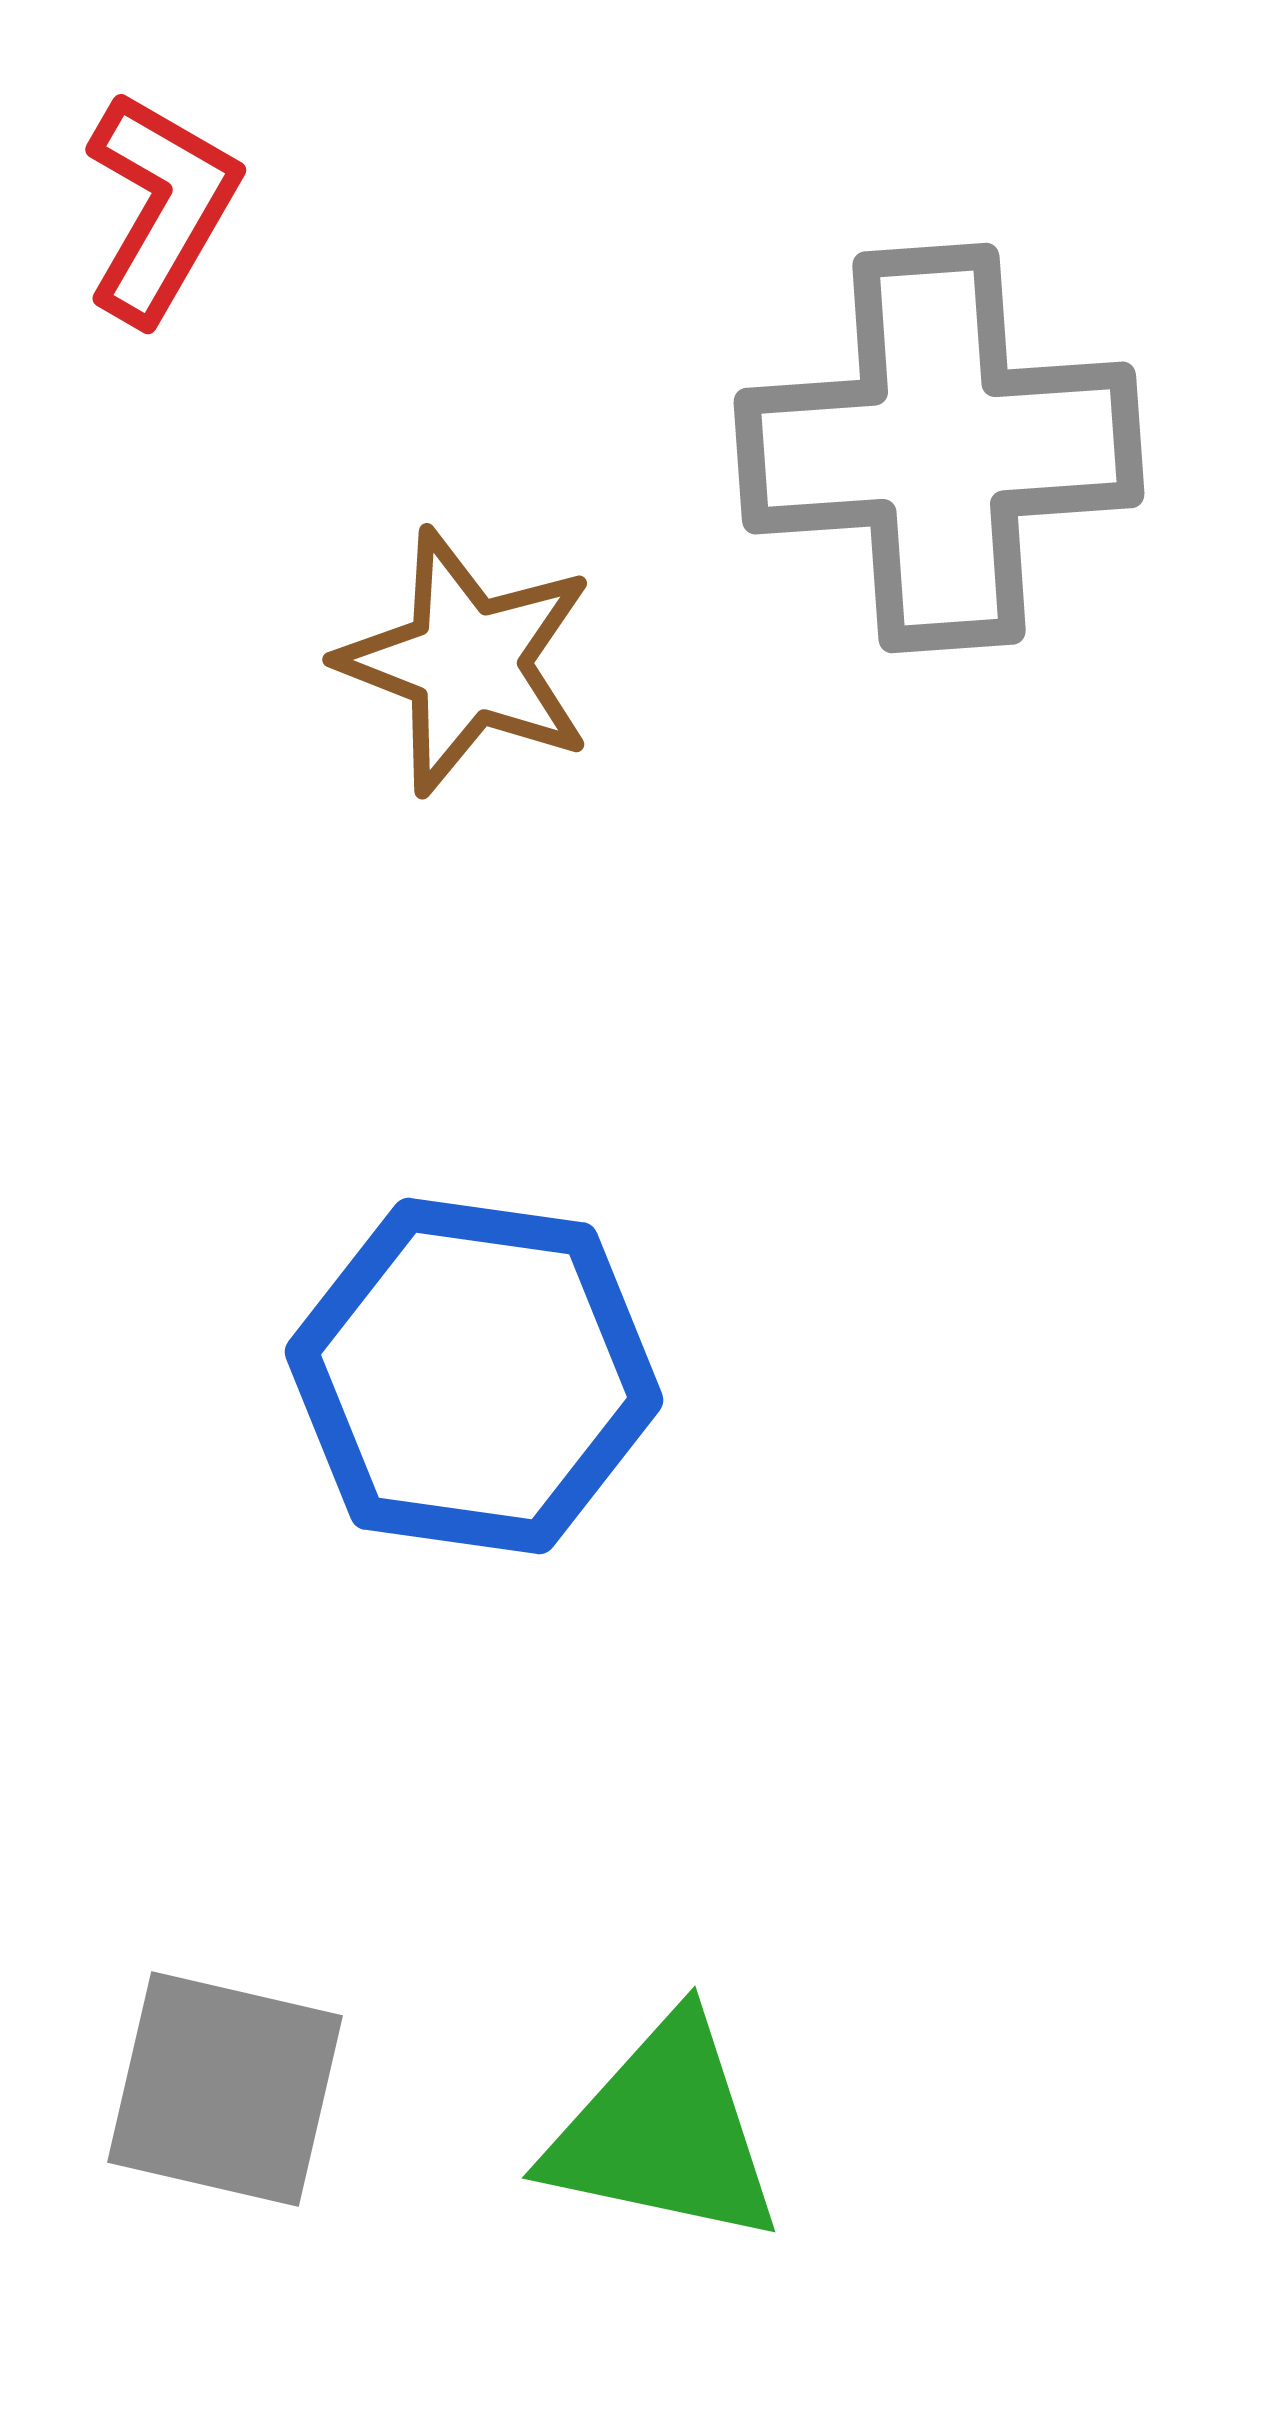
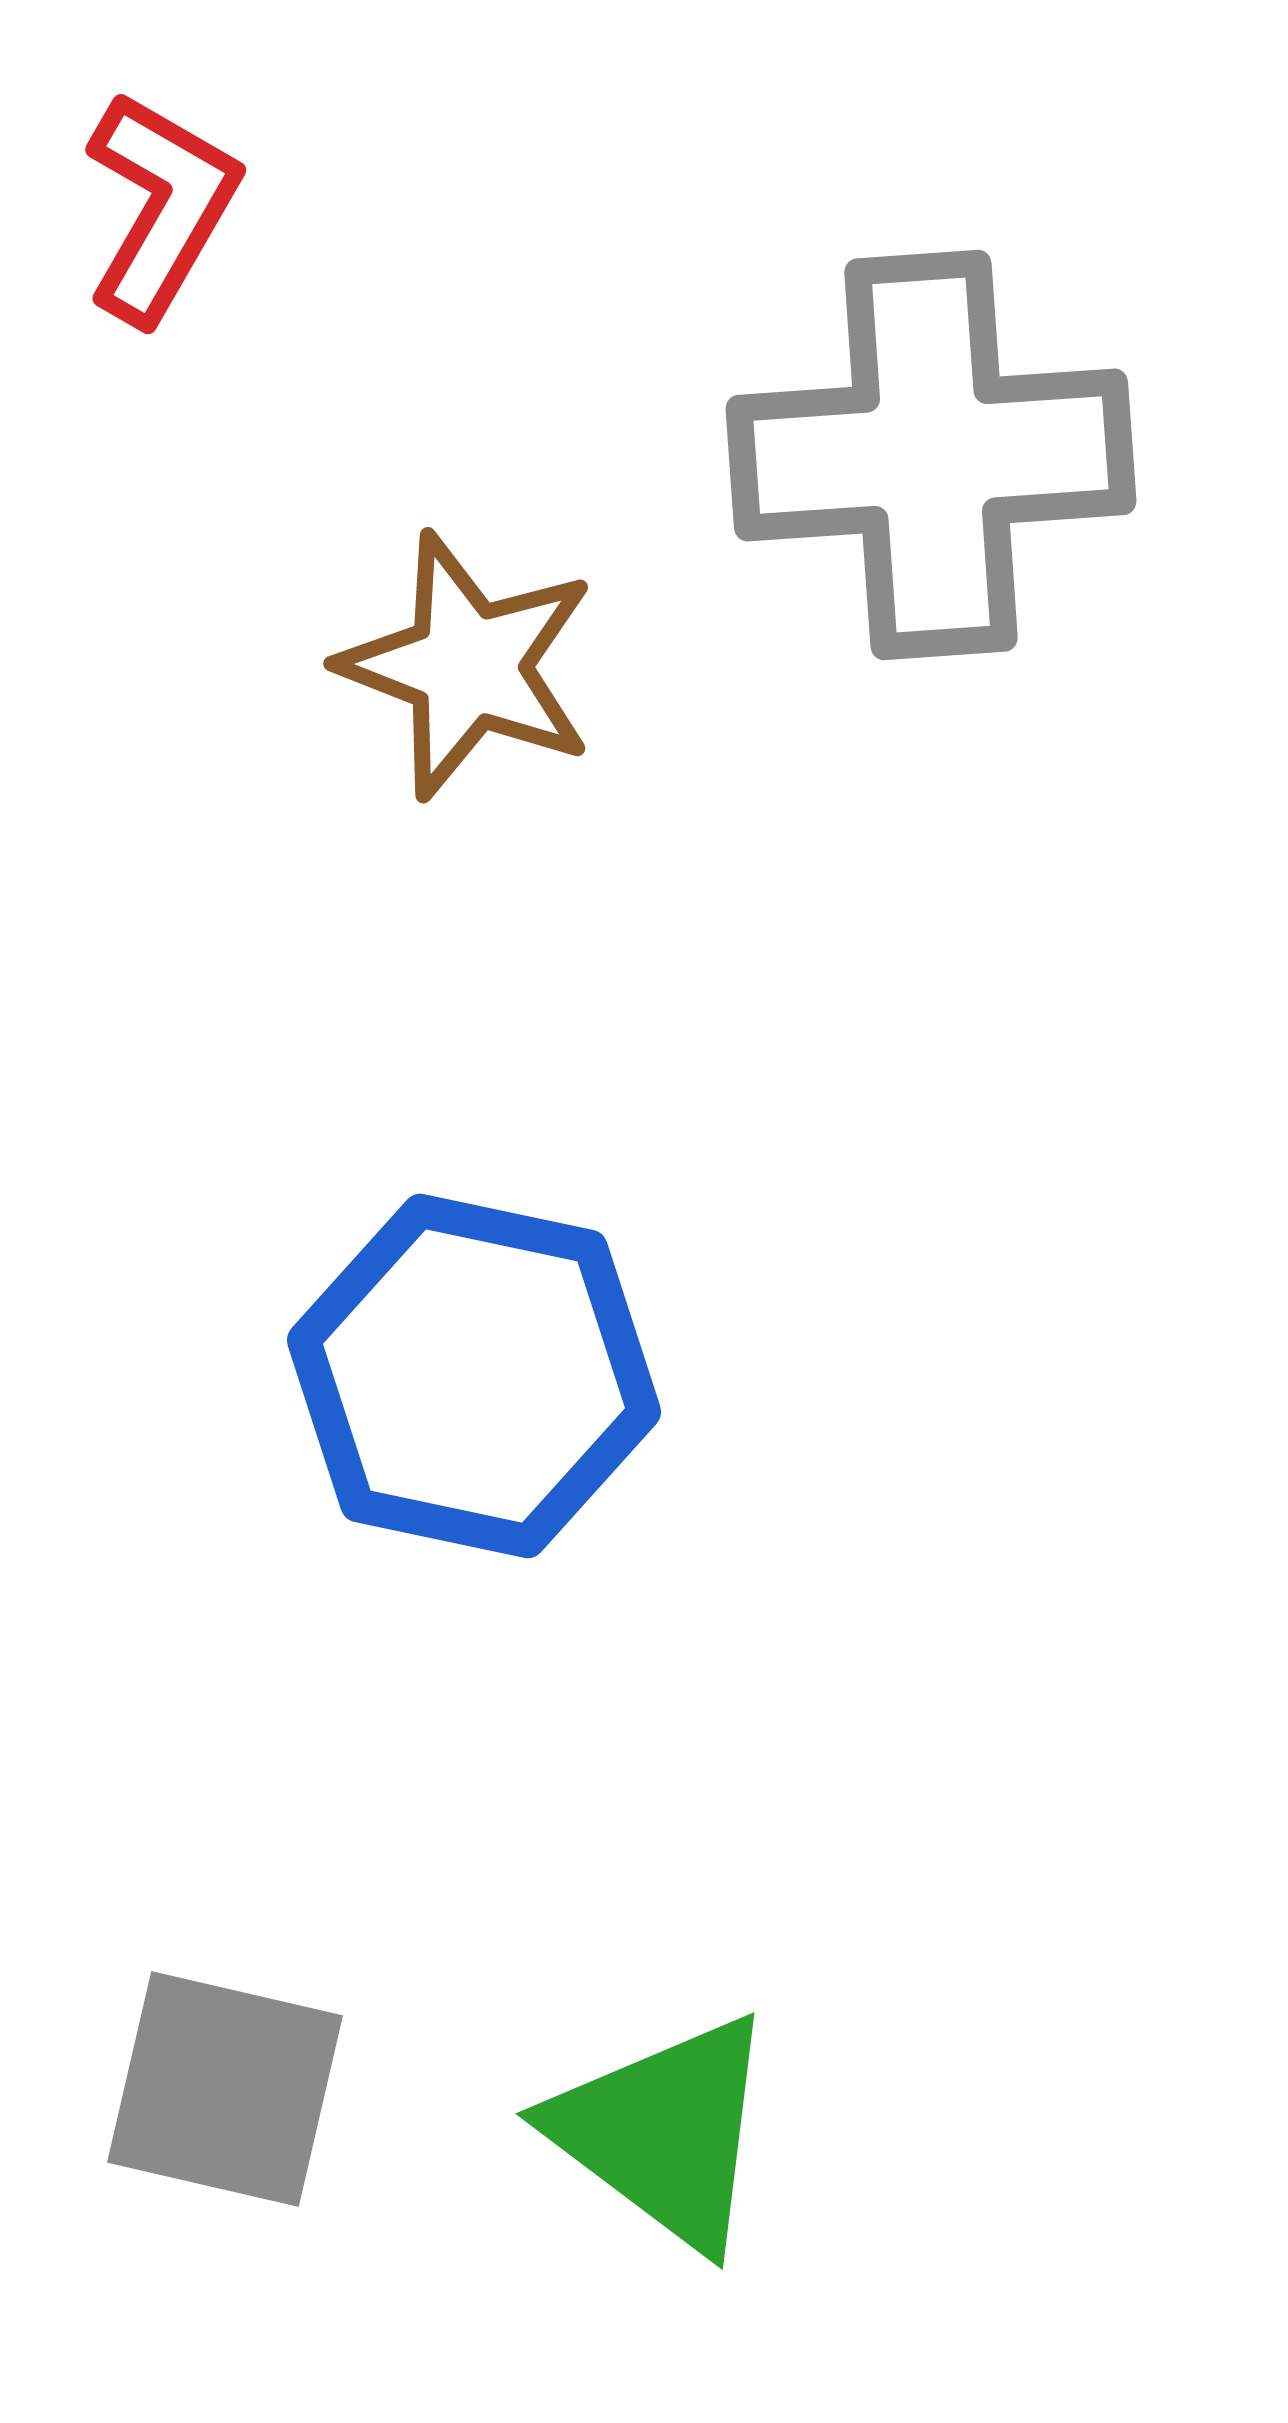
gray cross: moved 8 px left, 7 px down
brown star: moved 1 px right, 4 px down
blue hexagon: rotated 4 degrees clockwise
green triangle: rotated 25 degrees clockwise
